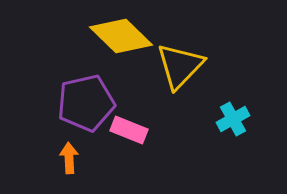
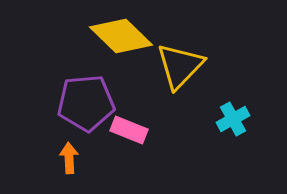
purple pentagon: rotated 8 degrees clockwise
